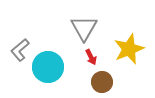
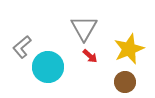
gray L-shape: moved 2 px right, 3 px up
red arrow: moved 1 px left, 1 px up; rotated 21 degrees counterclockwise
brown circle: moved 23 px right
